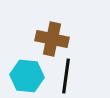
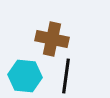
cyan hexagon: moved 2 px left
